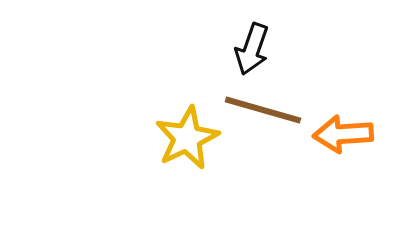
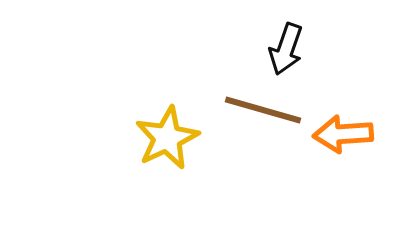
black arrow: moved 34 px right
yellow star: moved 20 px left
